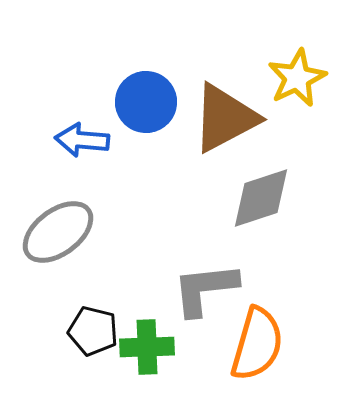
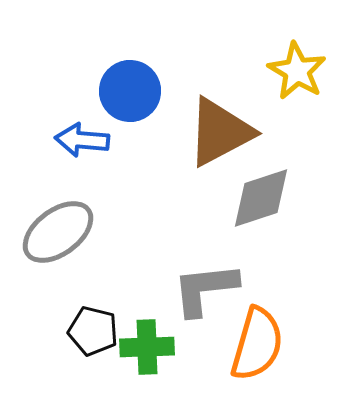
yellow star: moved 7 px up; rotated 16 degrees counterclockwise
blue circle: moved 16 px left, 11 px up
brown triangle: moved 5 px left, 14 px down
